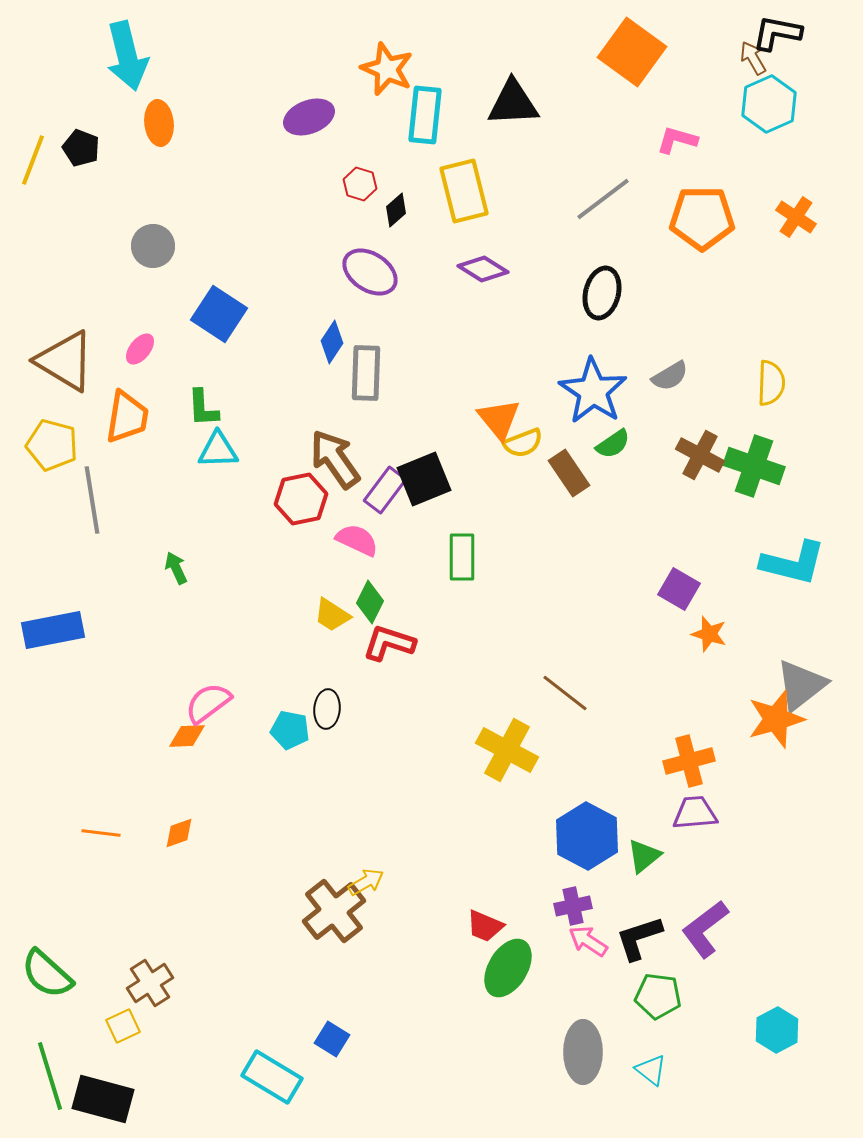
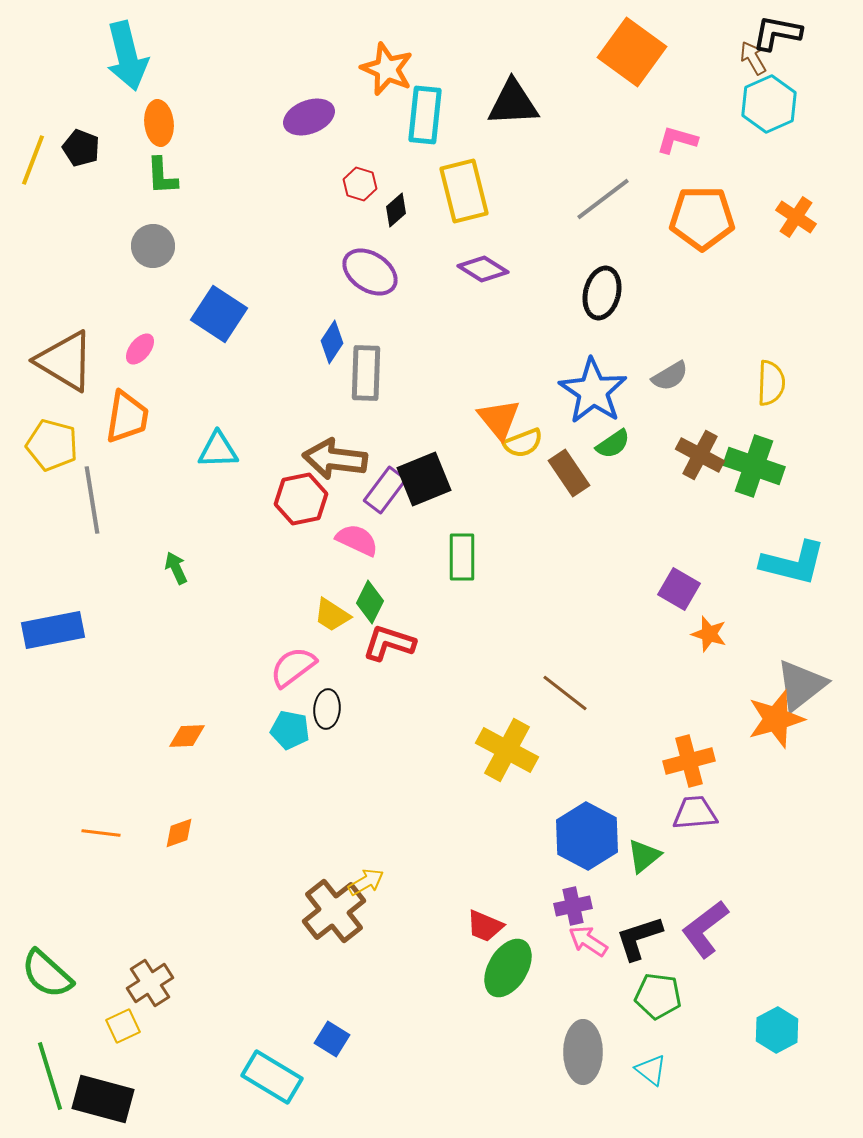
green L-shape at (203, 408): moved 41 px left, 232 px up
brown arrow at (335, 459): rotated 48 degrees counterclockwise
pink semicircle at (208, 703): moved 85 px right, 36 px up
